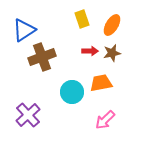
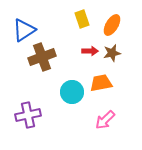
purple cross: rotated 30 degrees clockwise
